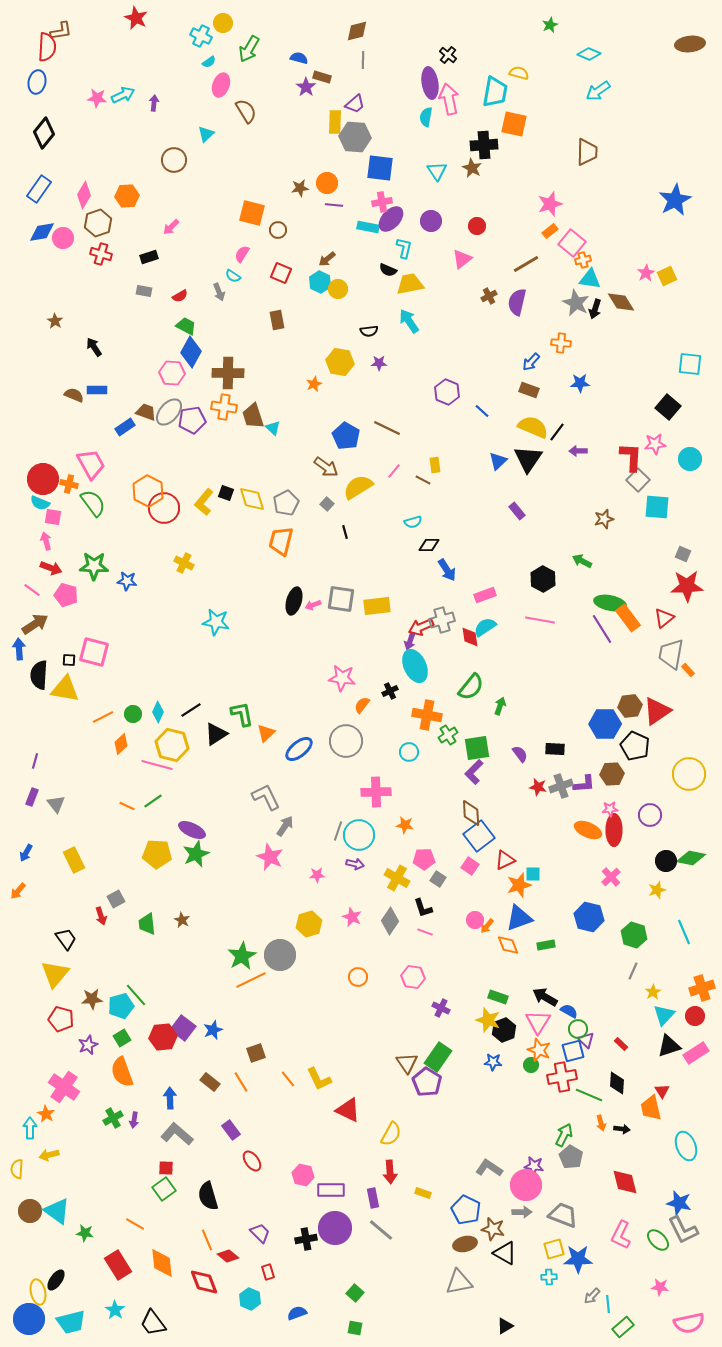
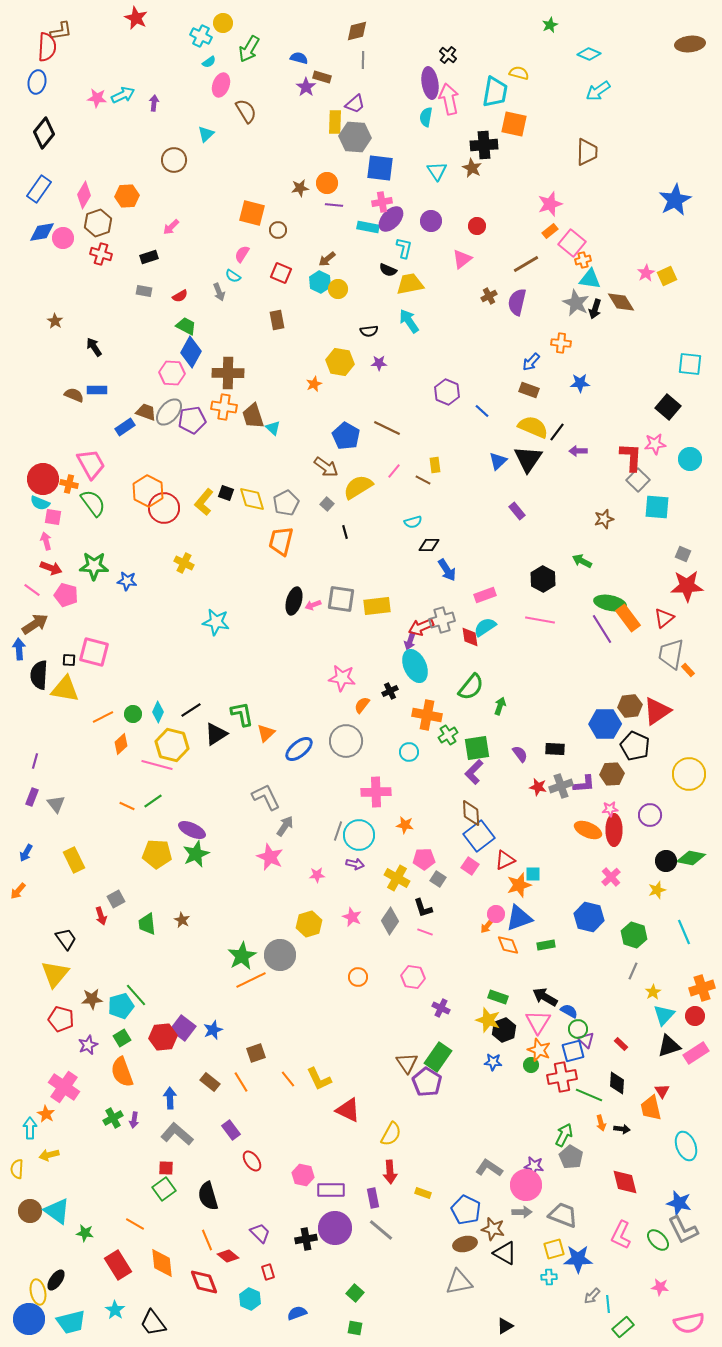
pink circle at (475, 920): moved 21 px right, 6 px up
